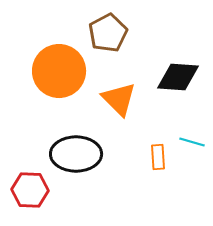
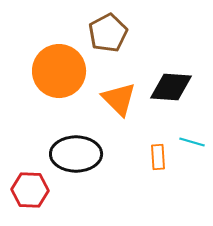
black diamond: moved 7 px left, 10 px down
